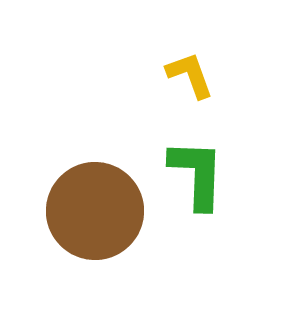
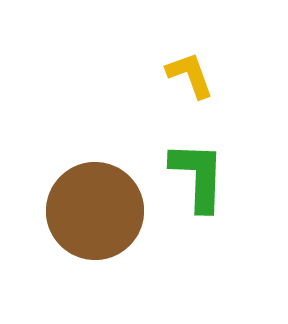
green L-shape: moved 1 px right, 2 px down
